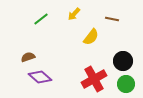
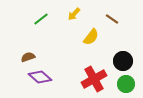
brown line: rotated 24 degrees clockwise
